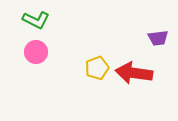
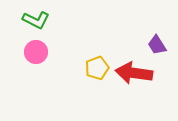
purple trapezoid: moved 1 px left, 7 px down; rotated 65 degrees clockwise
